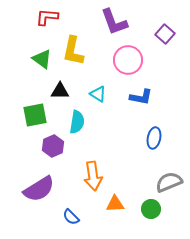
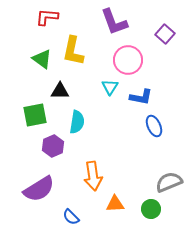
cyan triangle: moved 12 px right, 7 px up; rotated 30 degrees clockwise
blue ellipse: moved 12 px up; rotated 35 degrees counterclockwise
